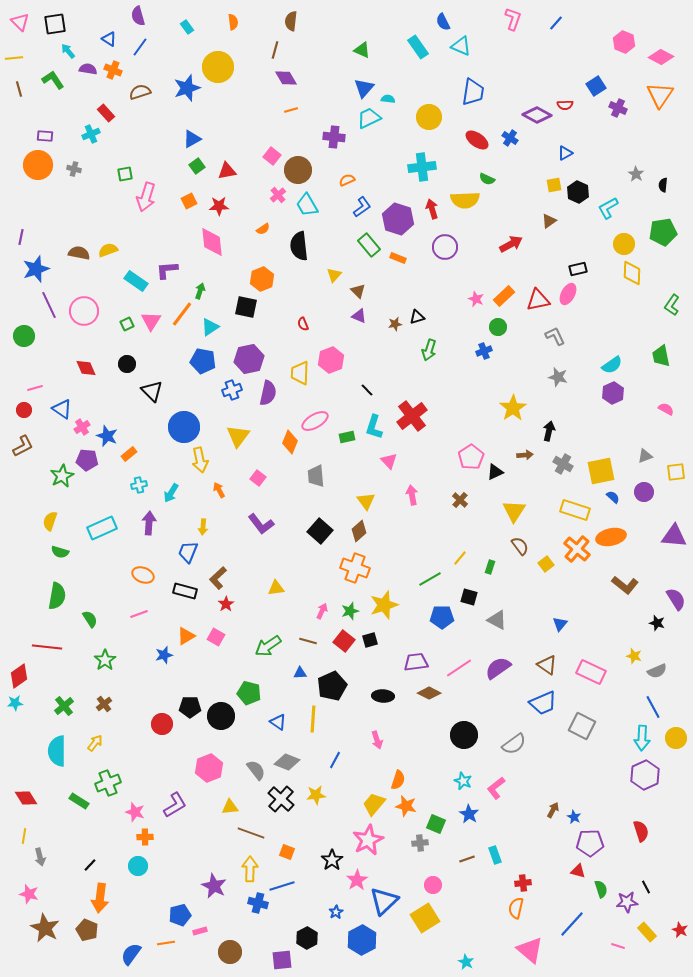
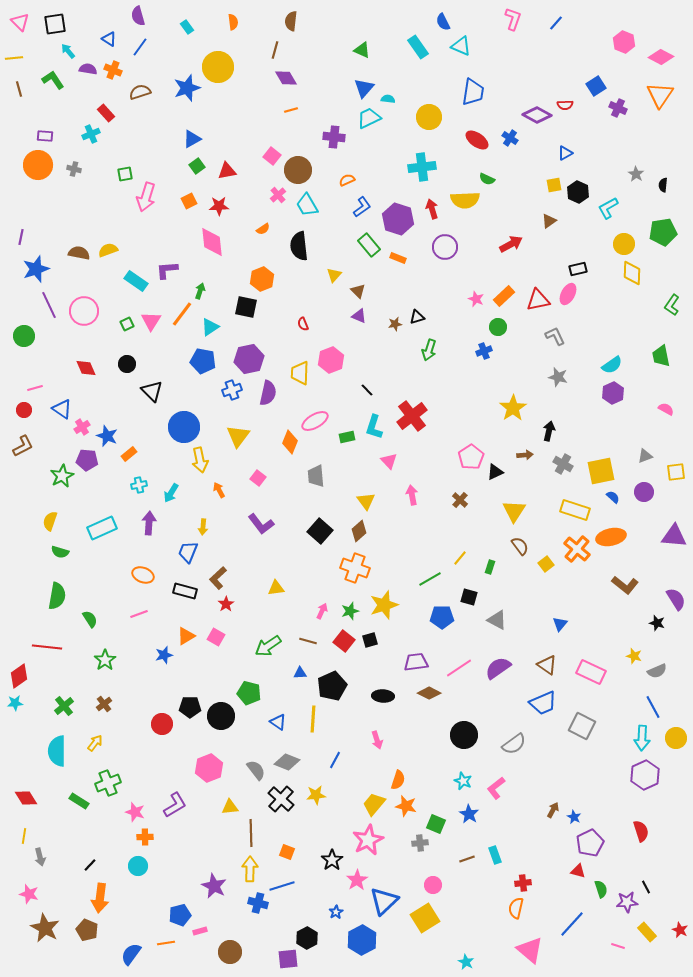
brown line at (251, 833): rotated 68 degrees clockwise
purple pentagon at (590, 843): rotated 24 degrees counterclockwise
purple square at (282, 960): moved 6 px right, 1 px up
